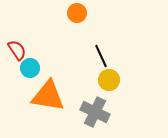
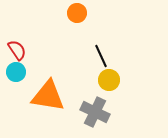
cyan circle: moved 14 px left, 4 px down
